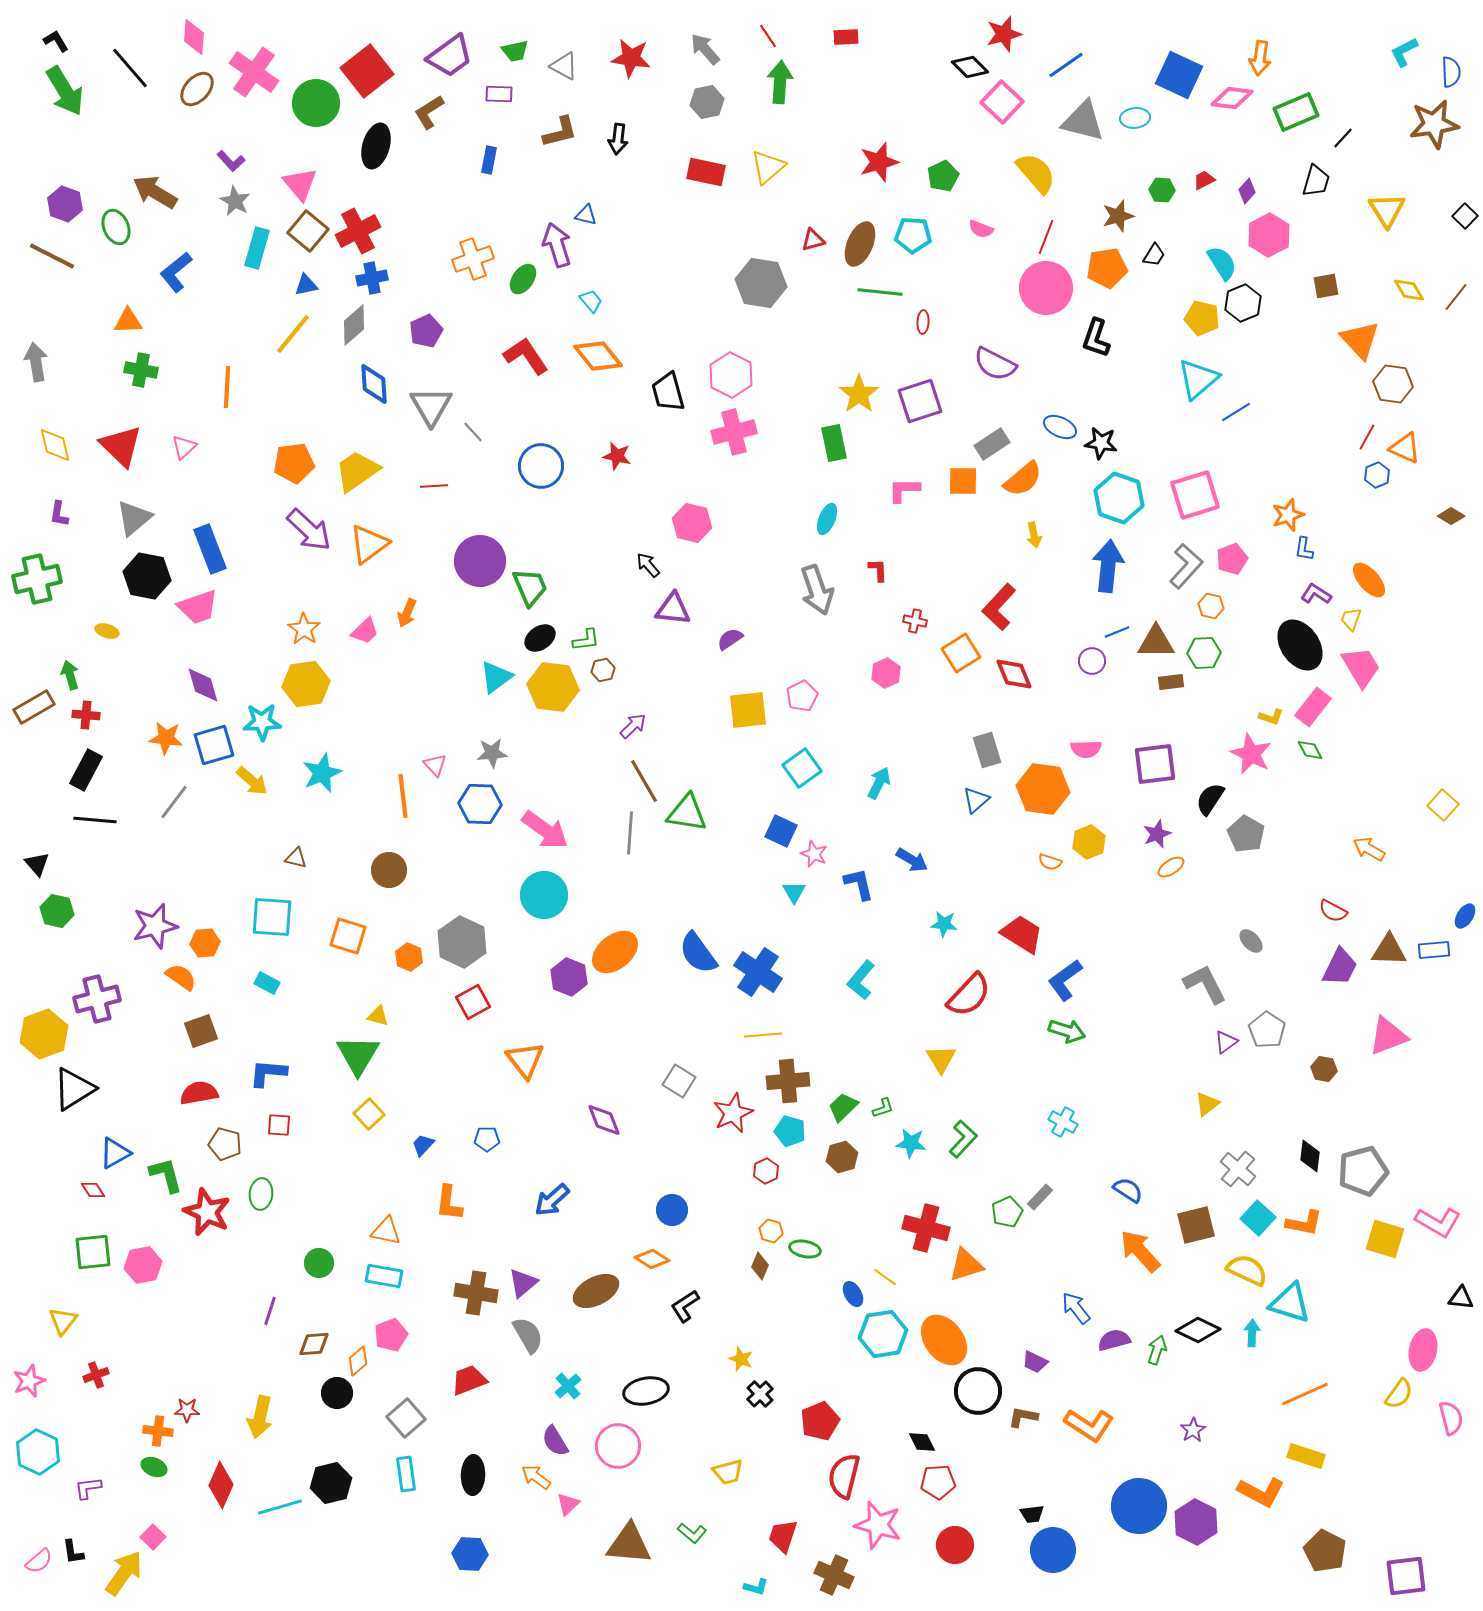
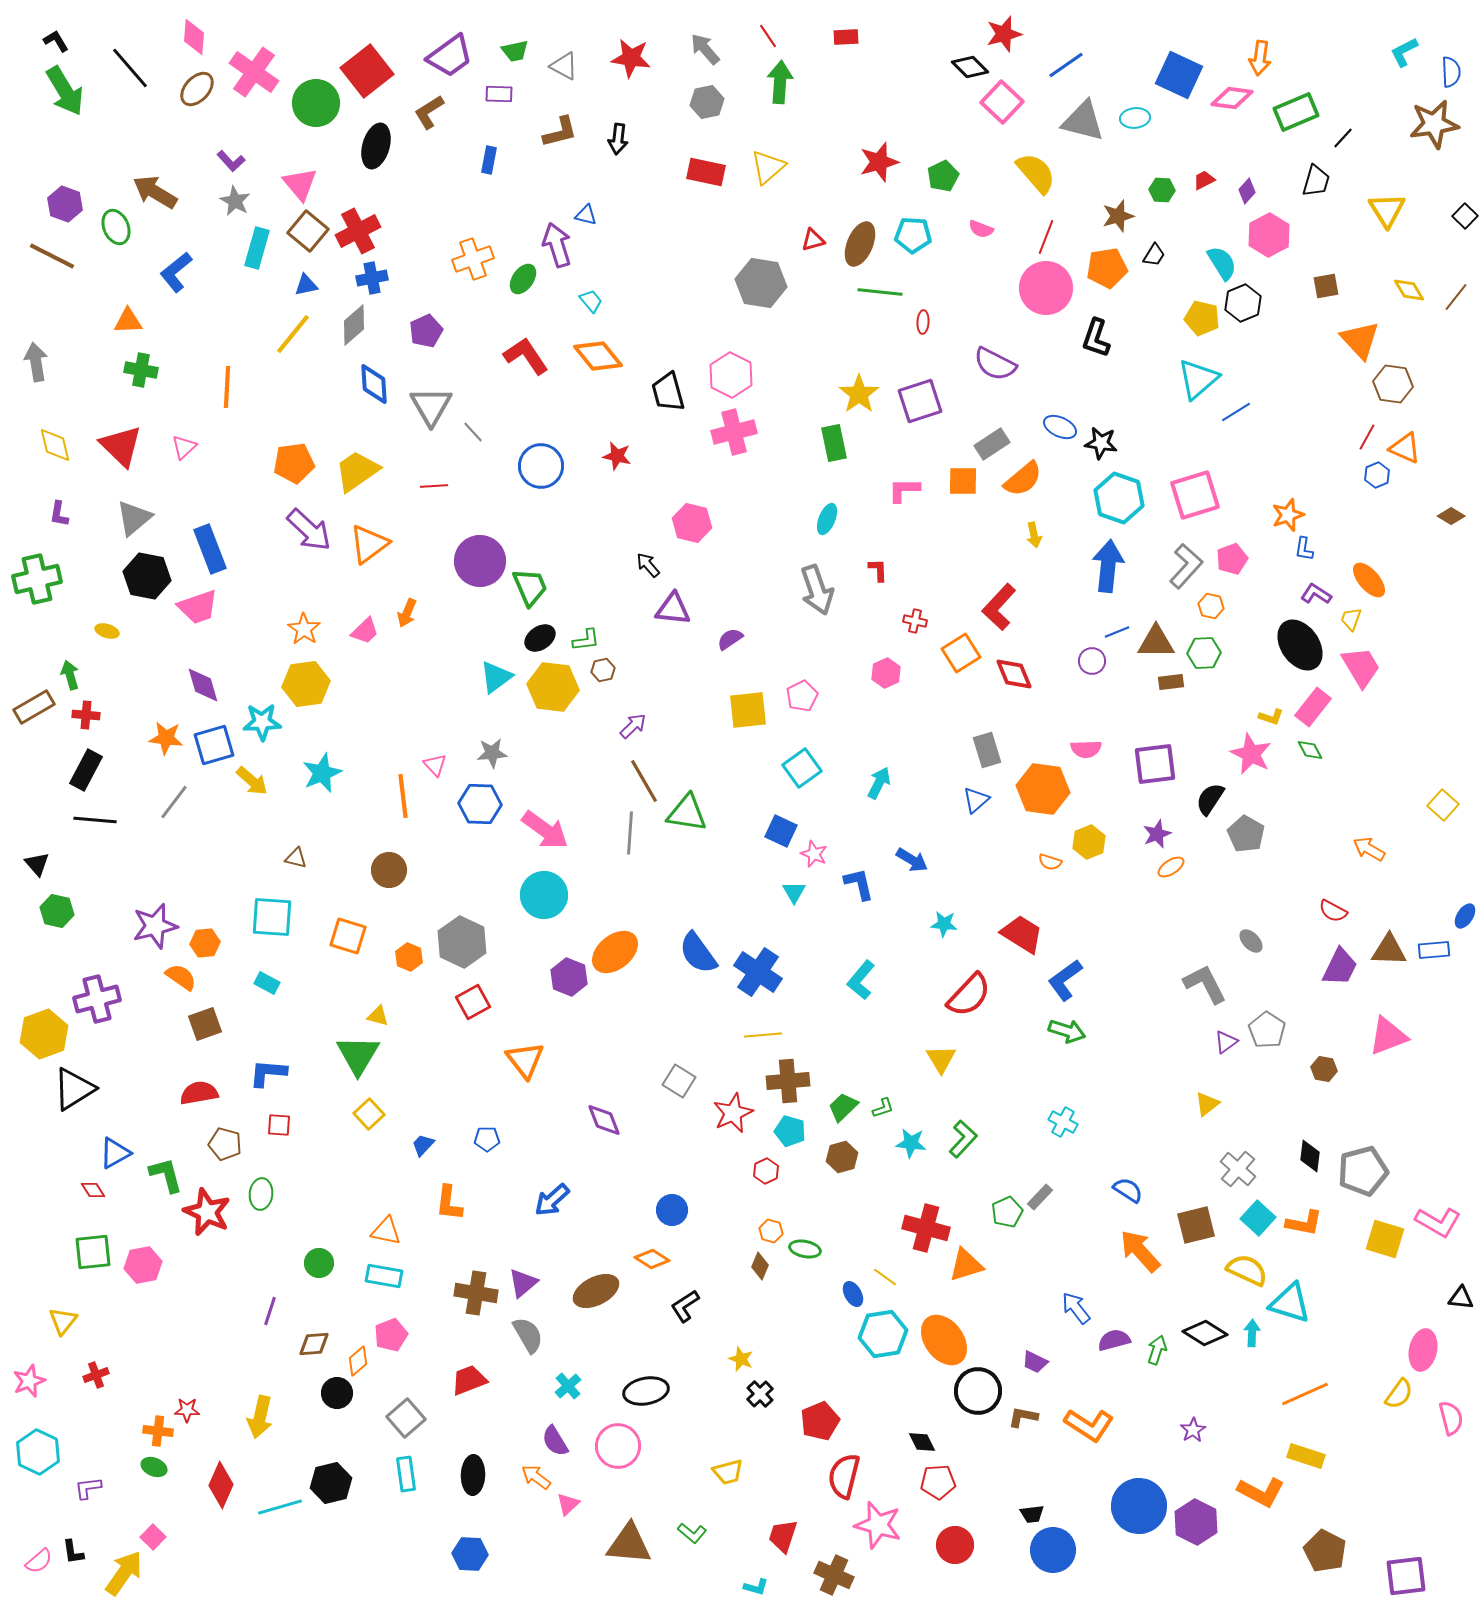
brown square at (201, 1031): moved 4 px right, 7 px up
black diamond at (1198, 1330): moved 7 px right, 3 px down; rotated 6 degrees clockwise
